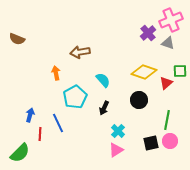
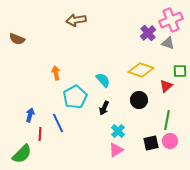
brown arrow: moved 4 px left, 32 px up
yellow diamond: moved 3 px left, 2 px up
red triangle: moved 3 px down
green semicircle: moved 2 px right, 1 px down
